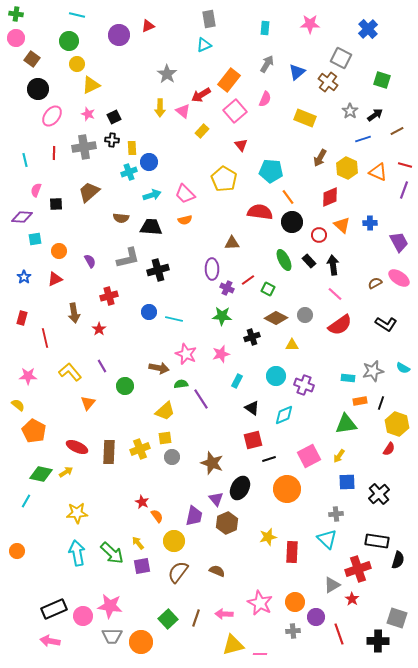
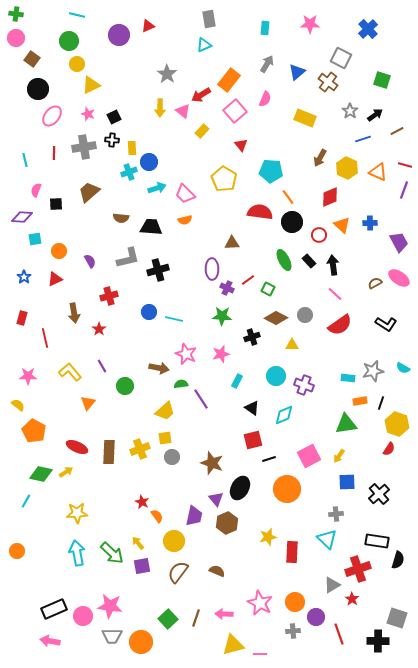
cyan arrow at (152, 195): moved 5 px right, 7 px up
